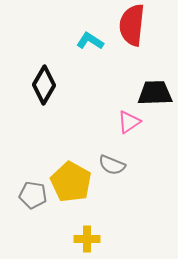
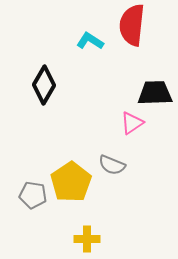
pink triangle: moved 3 px right, 1 px down
yellow pentagon: rotated 9 degrees clockwise
